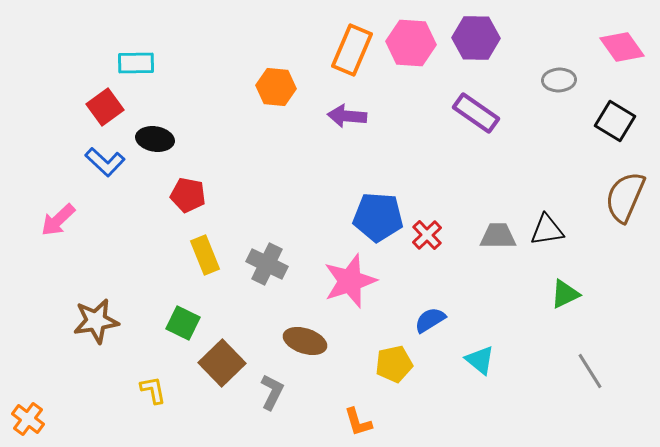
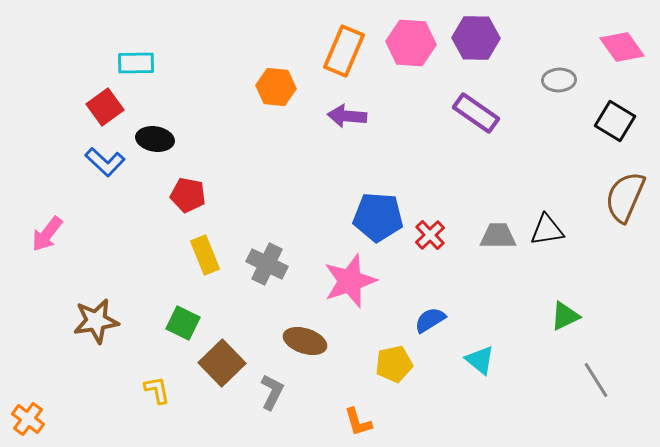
orange rectangle: moved 8 px left, 1 px down
pink arrow: moved 11 px left, 14 px down; rotated 9 degrees counterclockwise
red cross: moved 3 px right
green triangle: moved 22 px down
gray line: moved 6 px right, 9 px down
yellow L-shape: moved 4 px right
